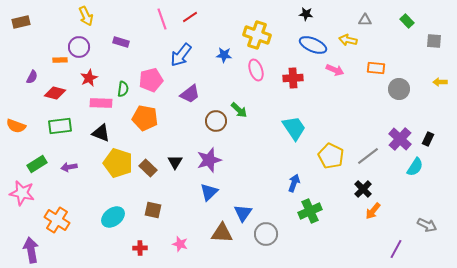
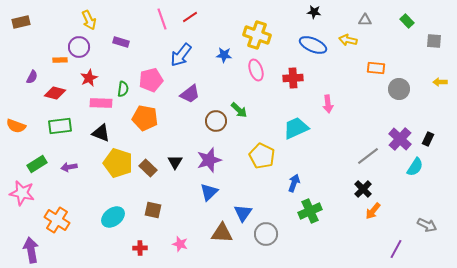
black star at (306, 14): moved 8 px right, 2 px up
yellow arrow at (86, 16): moved 3 px right, 4 px down
pink arrow at (335, 70): moved 7 px left, 34 px down; rotated 60 degrees clockwise
cyan trapezoid at (294, 128): moved 2 px right; rotated 80 degrees counterclockwise
yellow pentagon at (331, 156): moved 69 px left
